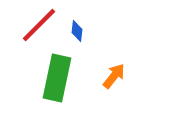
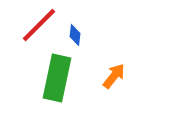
blue diamond: moved 2 px left, 4 px down
